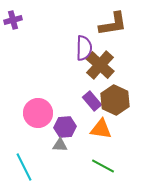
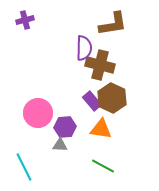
purple cross: moved 12 px right
brown cross: rotated 28 degrees counterclockwise
brown hexagon: moved 3 px left, 2 px up
